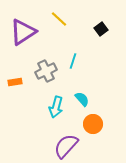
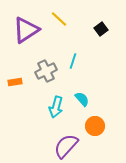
purple triangle: moved 3 px right, 2 px up
orange circle: moved 2 px right, 2 px down
